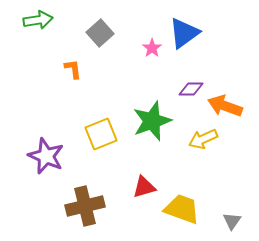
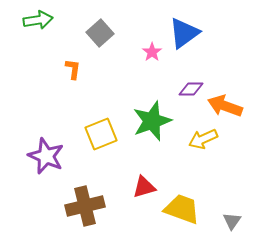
pink star: moved 4 px down
orange L-shape: rotated 15 degrees clockwise
